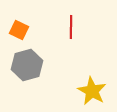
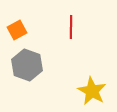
orange square: moved 2 px left; rotated 36 degrees clockwise
gray hexagon: rotated 24 degrees counterclockwise
